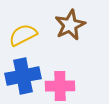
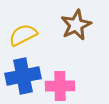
brown star: moved 6 px right
